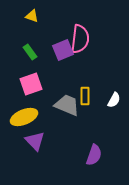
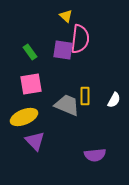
yellow triangle: moved 34 px right; rotated 24 degrees clockwise
purple square: rotated 30 degrees clockwise
pink square: rotated 10 degrees clockwise
purple semicircle: moved 1 px right; rotated 65 degrees clockwise
